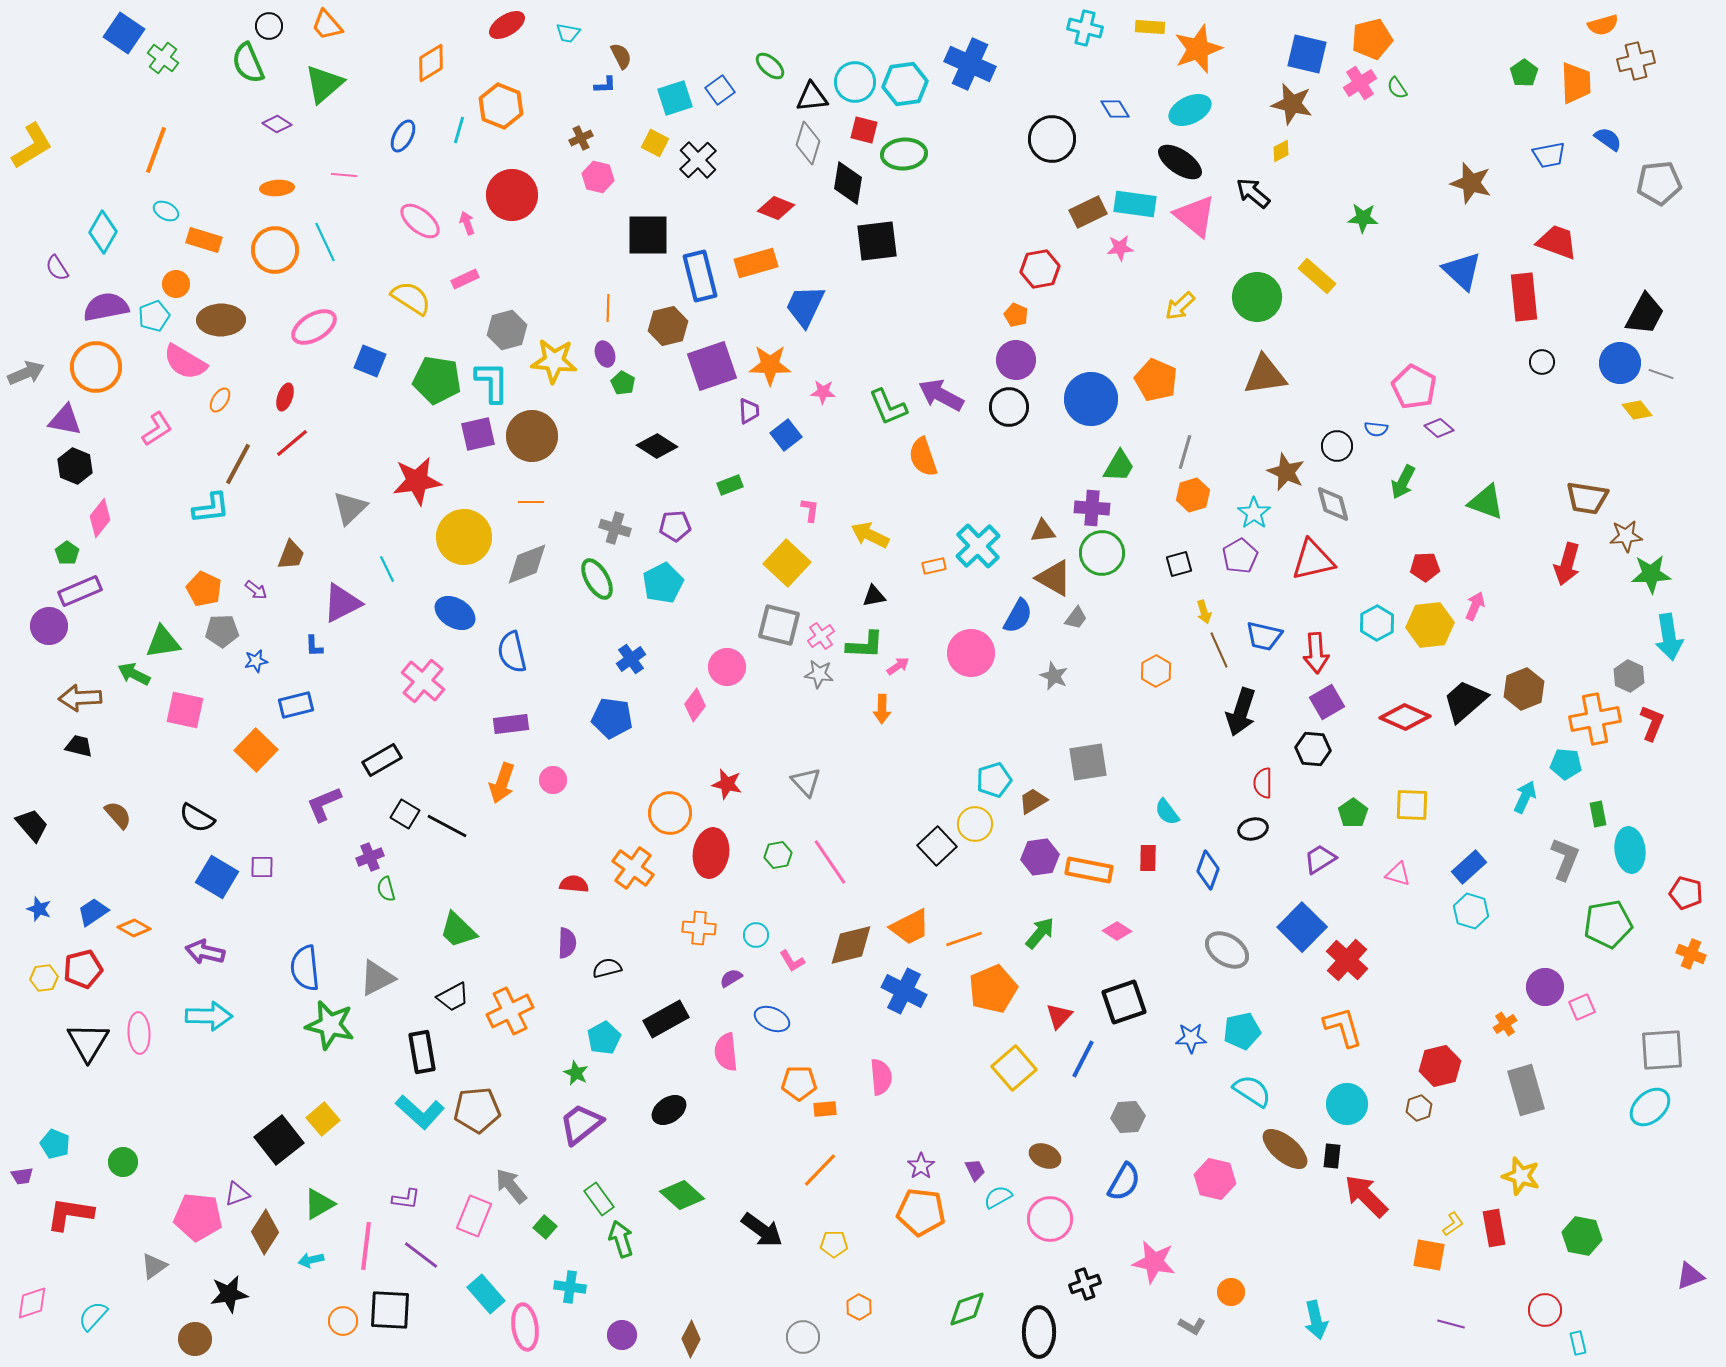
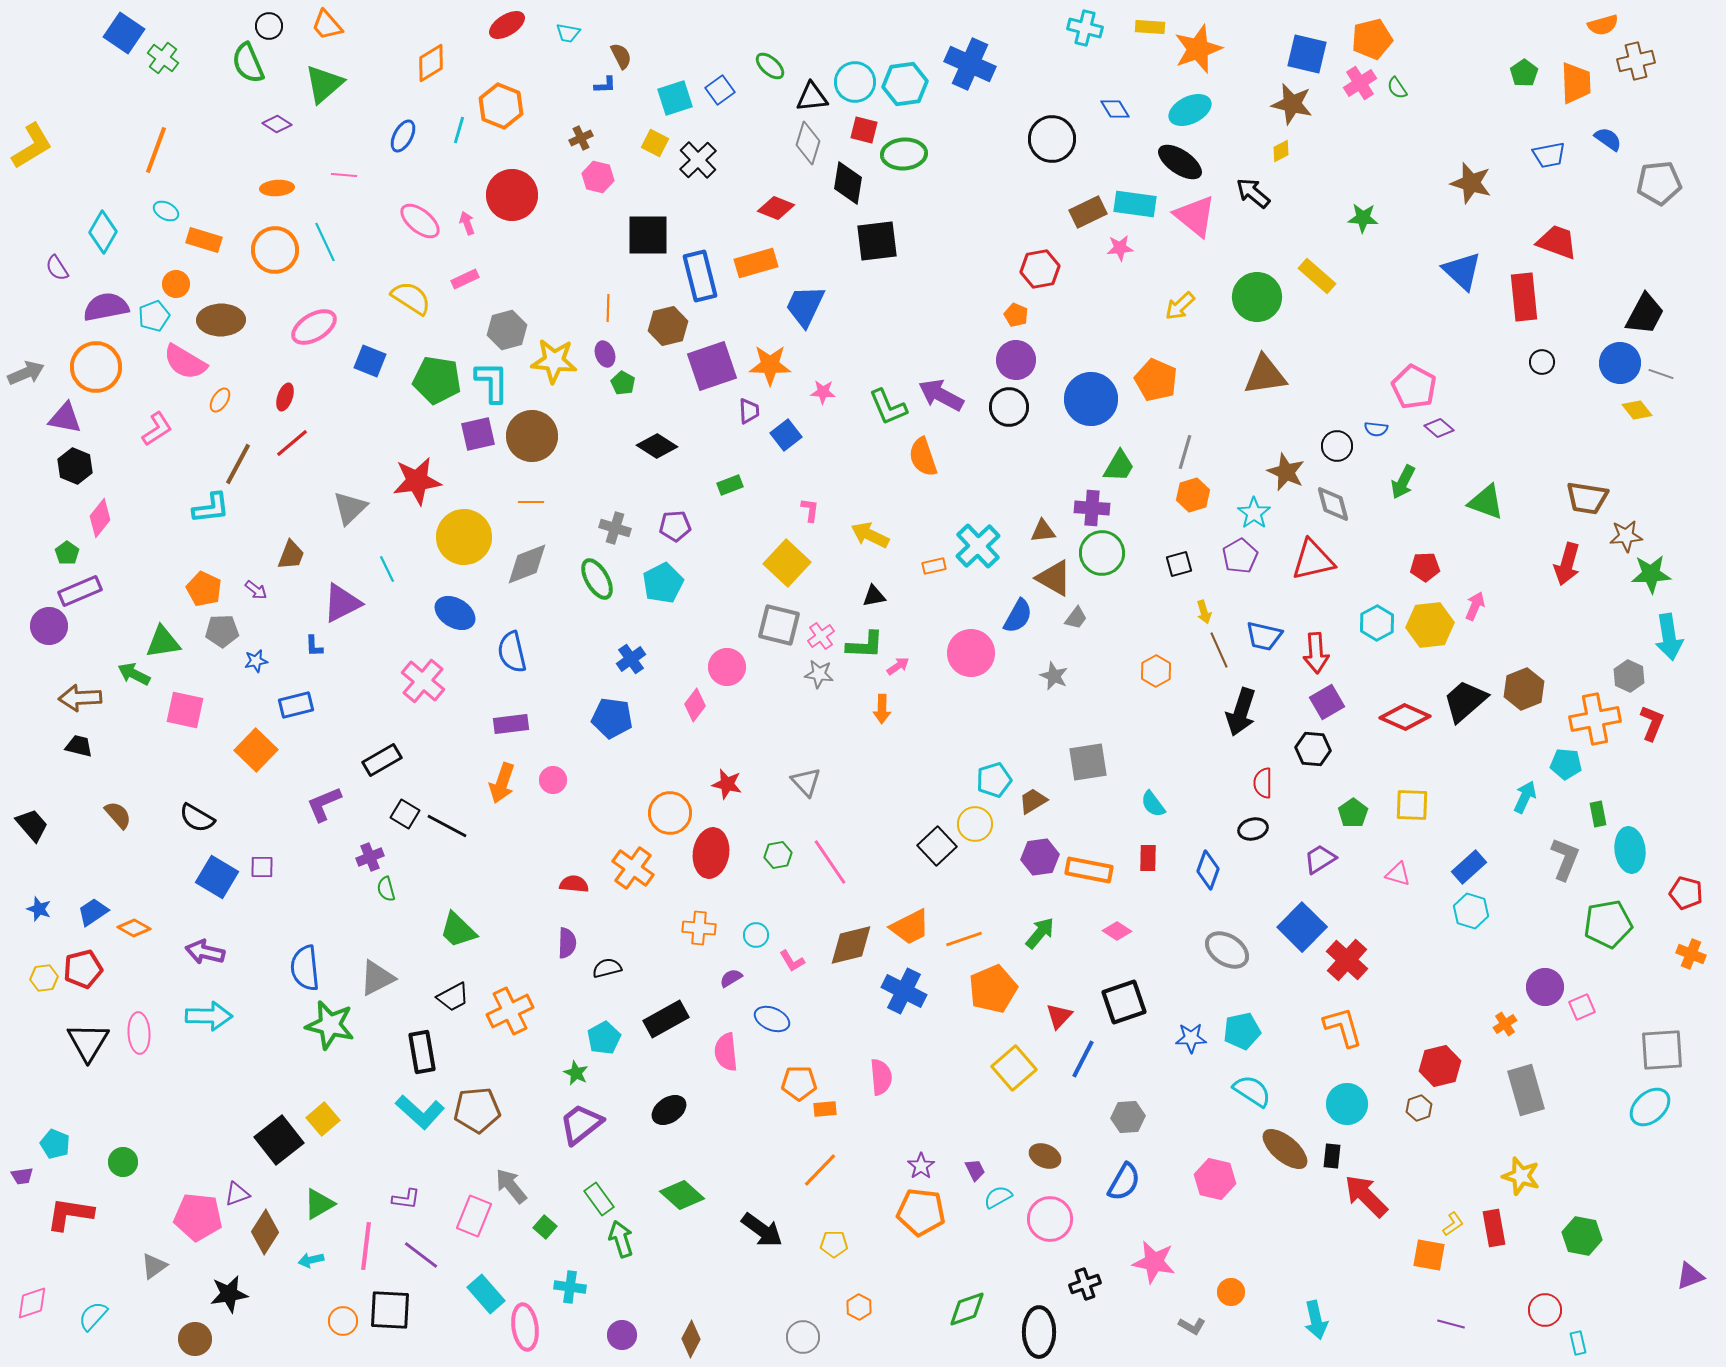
purple triangle at (65, 420): moved 2 px up
cyan semicircle at (1167, 812): moved 14 px left, 8 px up
